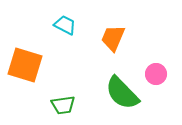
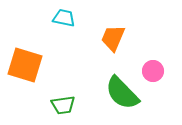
cyan trapezoid: moved 1 px left, 7 px up; rotated 15 degrees counterclockwise
pink circle: moved 3 px left, 3 px up
